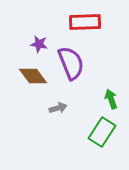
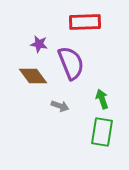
green arrow: moved 9 px left
gray arrow: moved 2 px right, 2 px up; rotated 36 degrees clockwise
green rectangle: rotated 24 degrees counterclockwise
